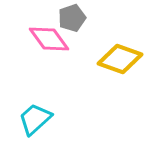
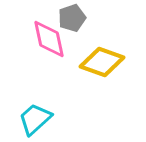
pink diamond: rotated 24 degrees clockwise
yellow diamond: moved 18 px left, 3 px down
